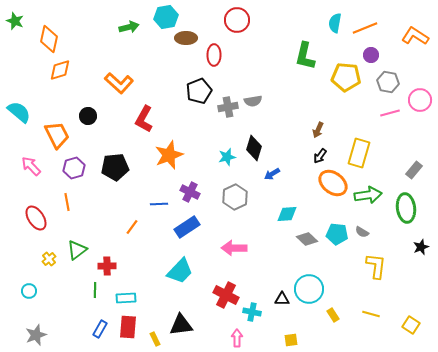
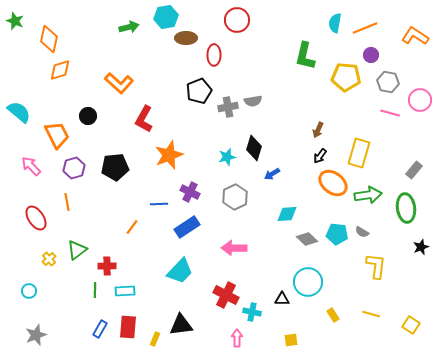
pink line at (390, 113): rotated 30 degrees clockwise
cyan circle at (309, 289): moved 1 px left, 7 px up
cyan rectangle at (126, 298): moved 1 px left, 7 px up
yellow rectangle at (155, 339): rotated 48 degrees clockwise
